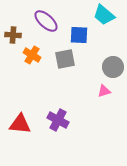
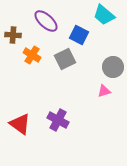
blue square: rotated 24 degrees clockwise
gray square: rotated 15 degrees counterclockwise
red triangle: rotated 30 degrees clockwise
